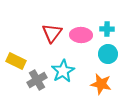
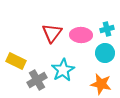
cyan cross: rotated 16 degrees counterclockwise
cyan circle: moved 3 px left, 1 px up
cyan star: moved 1 px up
